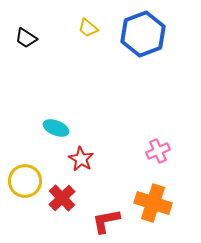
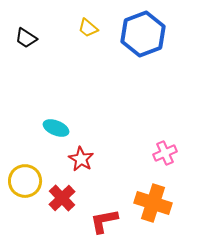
pink cross: moved 7 px right, 2 px down
red L-shape: moved 2 px left
